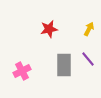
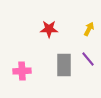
red star: rotated 12 degrees clockwise
pink cross: rotated 24 degrees clockwise
